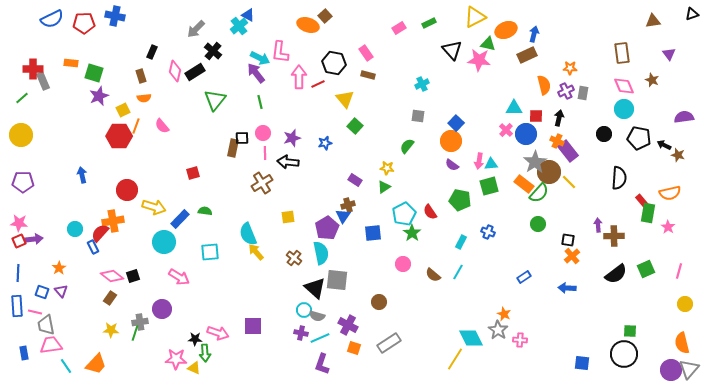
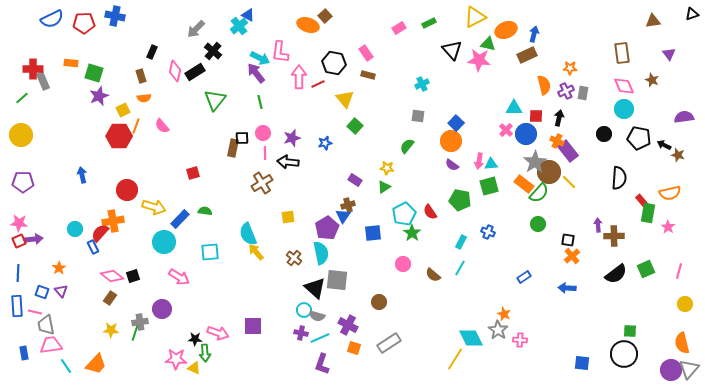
cyan line at (458, 272): moved 2 px right, 4 px up
